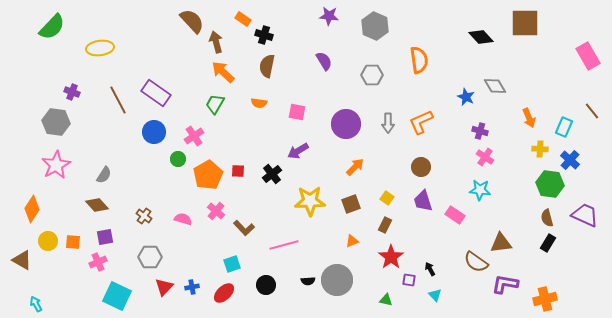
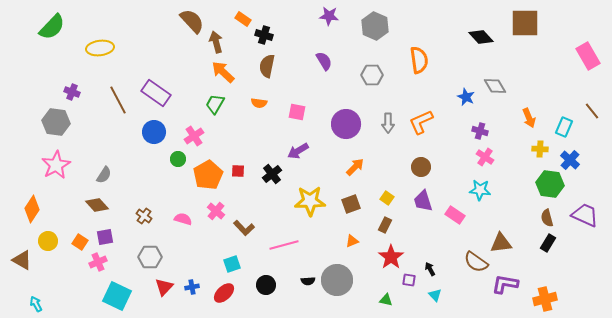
orange square at (73, 242): moved 7 px right; rotated 28 degrees clockwise
